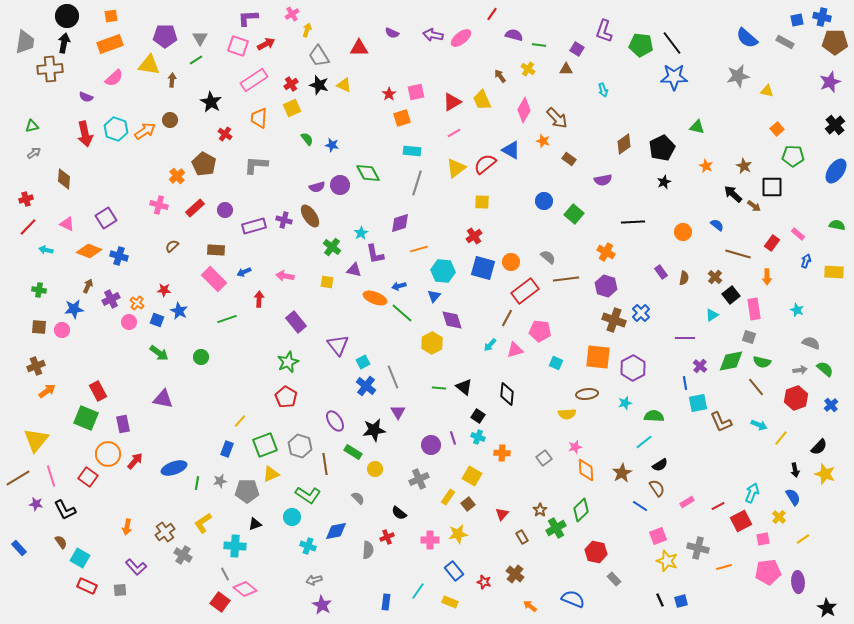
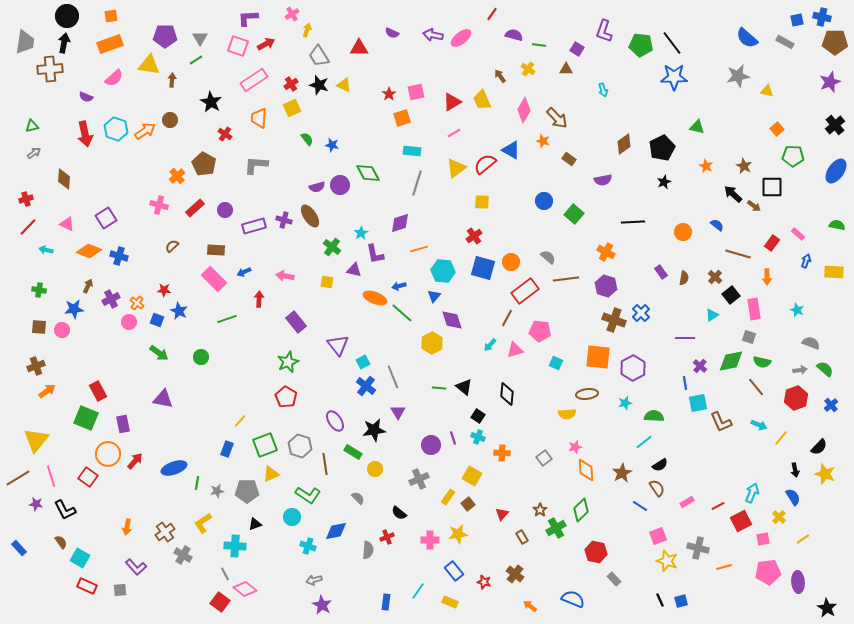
gray star at (220, 481): moved 3 px left, 10 px down
